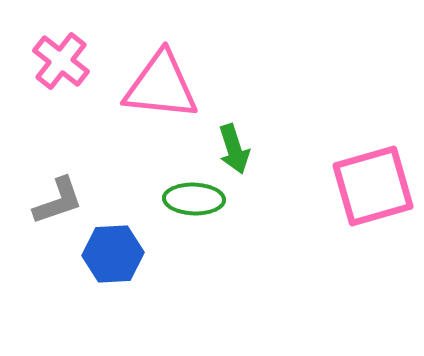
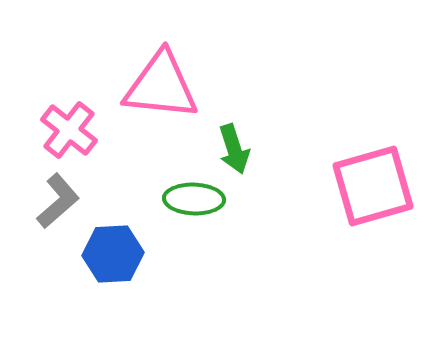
pink cross: moved 8 px right, 69 px down
gray L-shape: rotated 22 degrees counterclockwise
